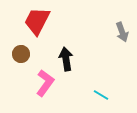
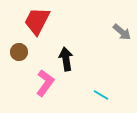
gray arrow: rotated 30 degrees counterclockwise
brown circle: moved 2 px left, 2 px up
